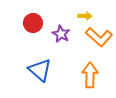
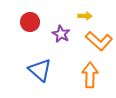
red circle: moved 3 px left, 1 px up
orange L-shape: moved 4 px down
